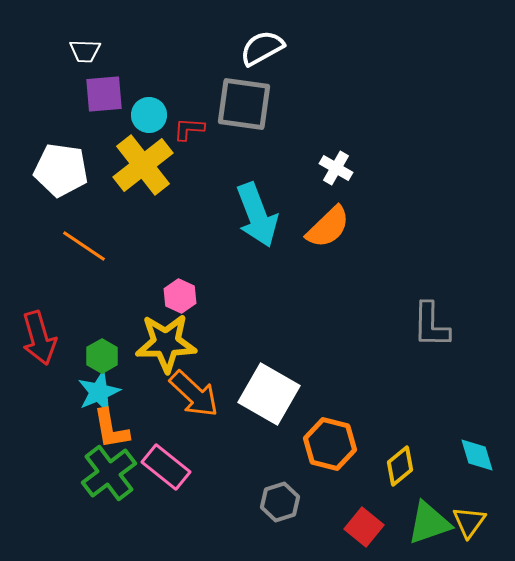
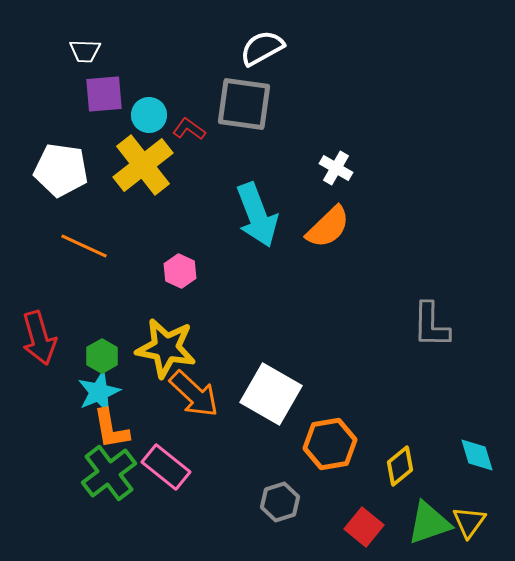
red L-shape: rotated 32 degrees clockwise
orange line: rotated 9 degrees counterclockwise
pink hexagon: moved 25 px up
yellow star: moved 5 px down; rotated 12 degrees clockwise
white square: moved 2 px right
orange hexagon: rotated 24 degrees counterclockwise
